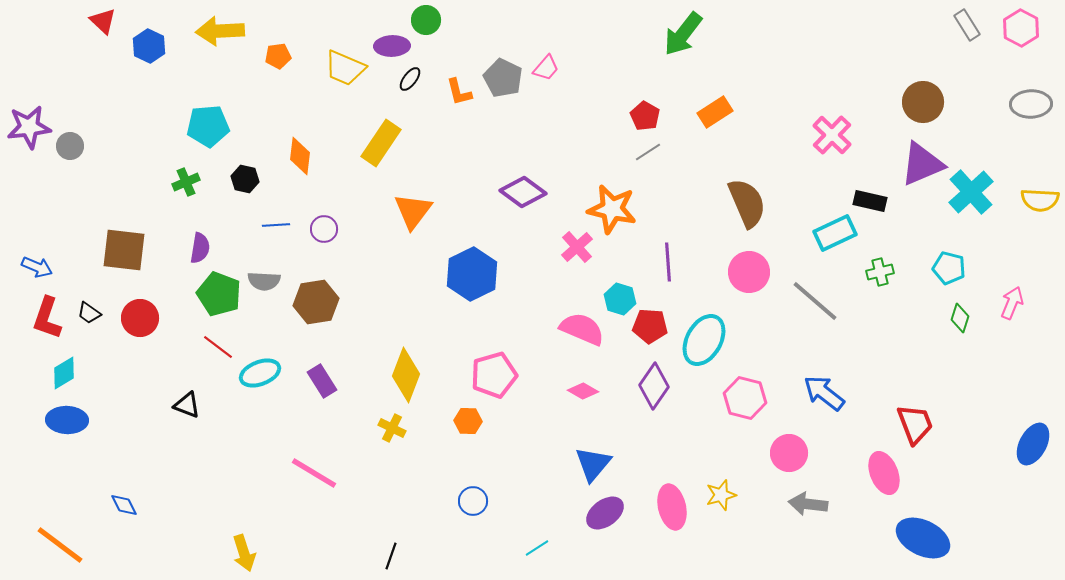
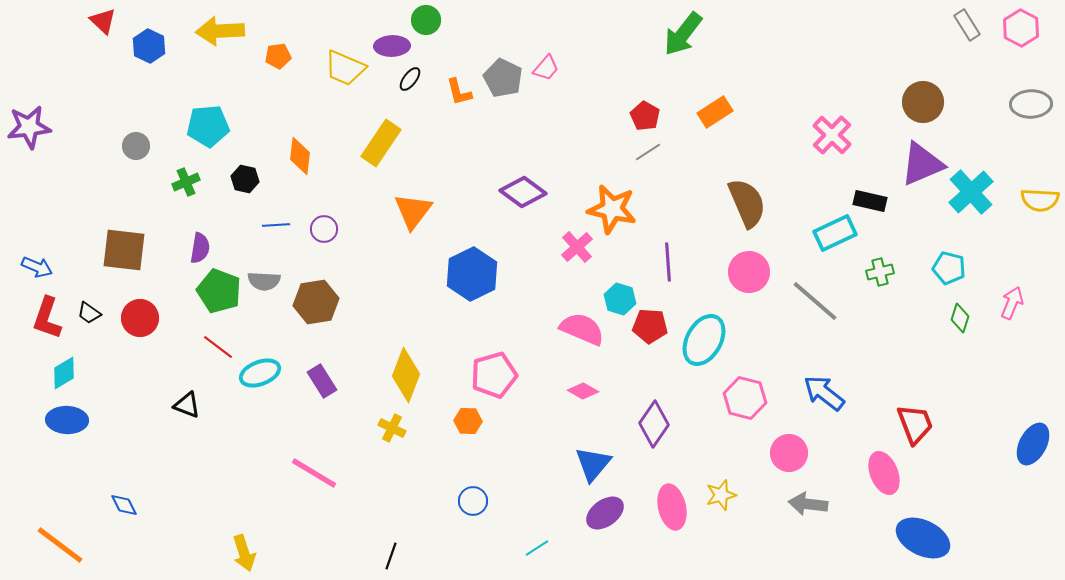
gray circle at (70, 146): moved 66 px right
green pentagon at (219, 294): moved 3 px up
purple diamond at (654, 386): moved 38 px down
